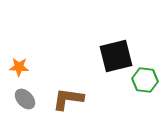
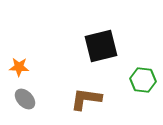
black square: moved 15 px left, 10 px up
green hexagon: moved 2 px left
brown L-shape: moved 18 px right
